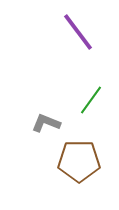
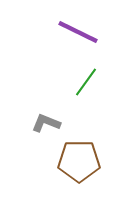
purple line: rotated 27 degrees counterclockwise
green line: moved 5 px left, 18 px up
